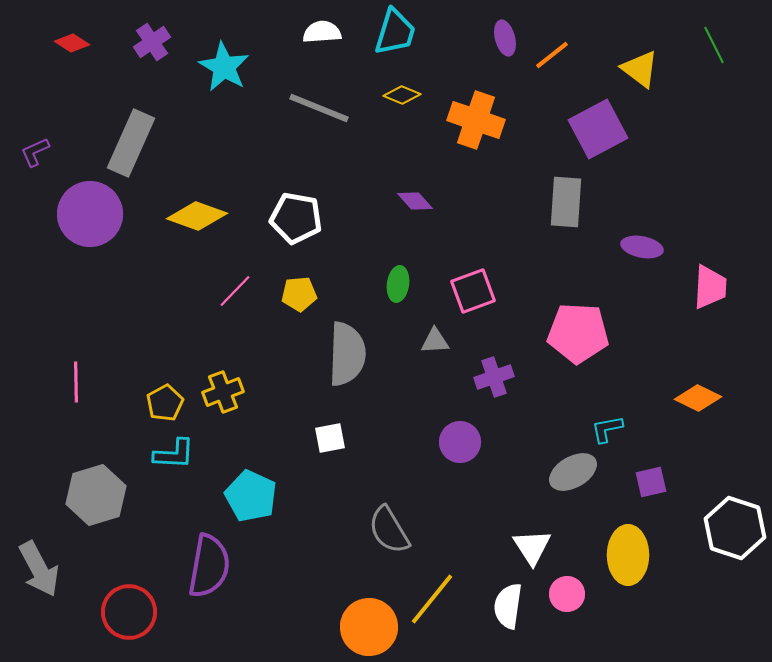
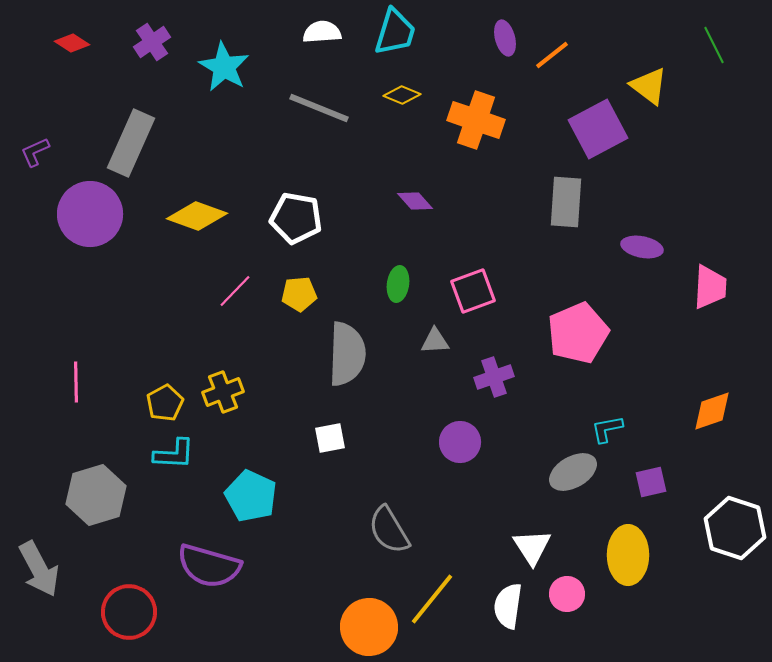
yellow triangle at (640, 69): moved 9 px right, 17 px down
pink pentagon at (578, 333): rotated 26 degrees counterclockwise
orange diamond at (698, 398): moved 14 px right, 13 px down; rotated 45 degrees counterclockwise
purple semicircle at (209, 566): rotated 96 degrees clockwise
